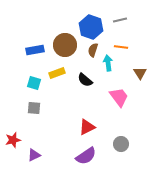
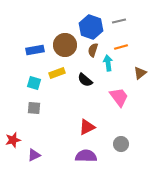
gray line: moved 1 px left, 1 px down
orange line: rotated 24 degrees counterclockwise
brown triangle: rotated 24 degrees clockwise
purple semicircle: rotated 145 degrees counterclockwise
